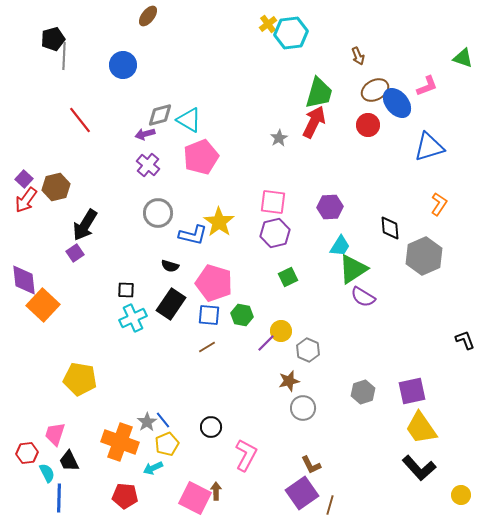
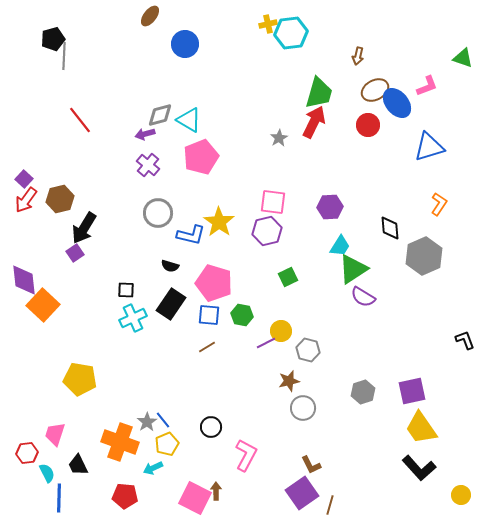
brown ellipse at (148, 16): moved 2 px right
yellow cross at (268, 24): rotated 24 degrees clockwise
brown arrow at (358, 56): rotated 36 degrees clockwise
blue circle at (123, 65): moved 62 px right, 21 px up
brown hexagon at (56, 187): moved 4 px right, 12 px down
black arrow at (85, 225): moved 1 px left, 3 px down
purple hexagon at (275, 233): moved 8 px left, 2 px up
blue L-shape at (193, 235): moved 2 px left
purple line at (266, 343): rotated 18 degrees clockwise
gray hexagon at (308, 350): rotated 10 degrees counterclockwise
black trapezoid at (69, 461): moved 9 px right, 4 px down
